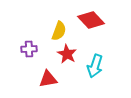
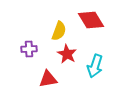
red diamond: rotated 12 degrees clockwise
